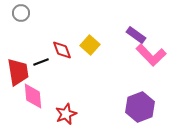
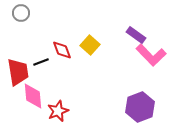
red star: moved 8 px left, 3 px up
